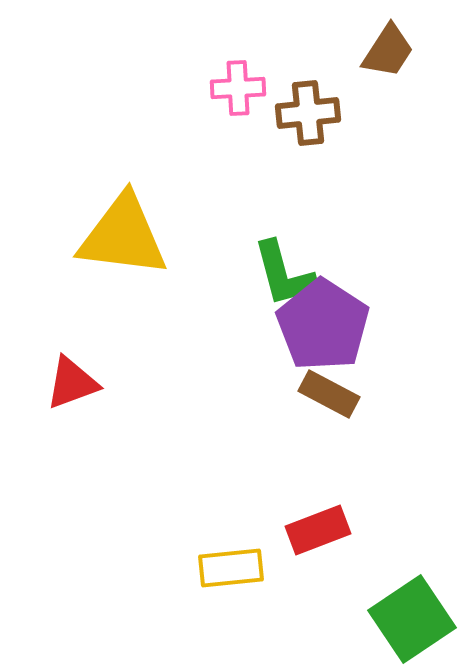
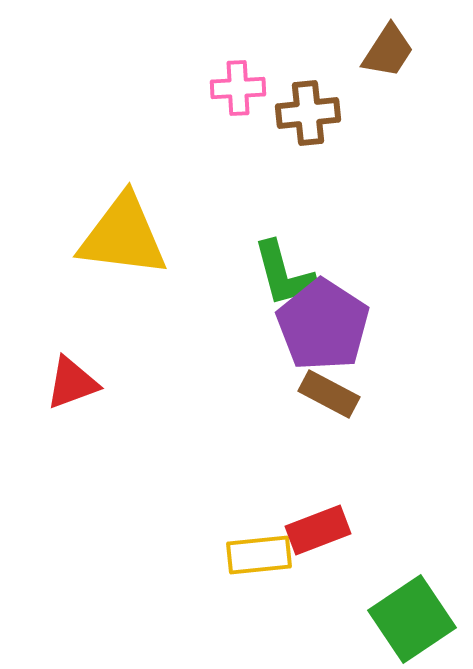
yellow rectangle: moved 28 px right, 13 px up
